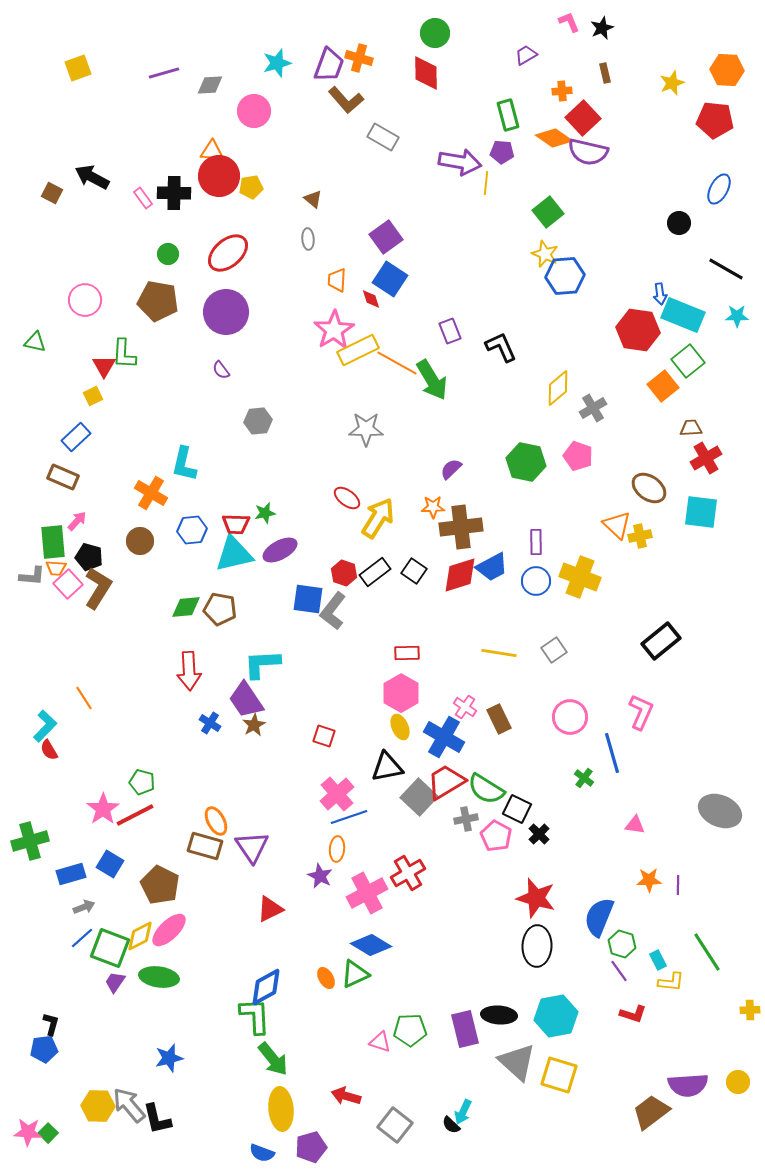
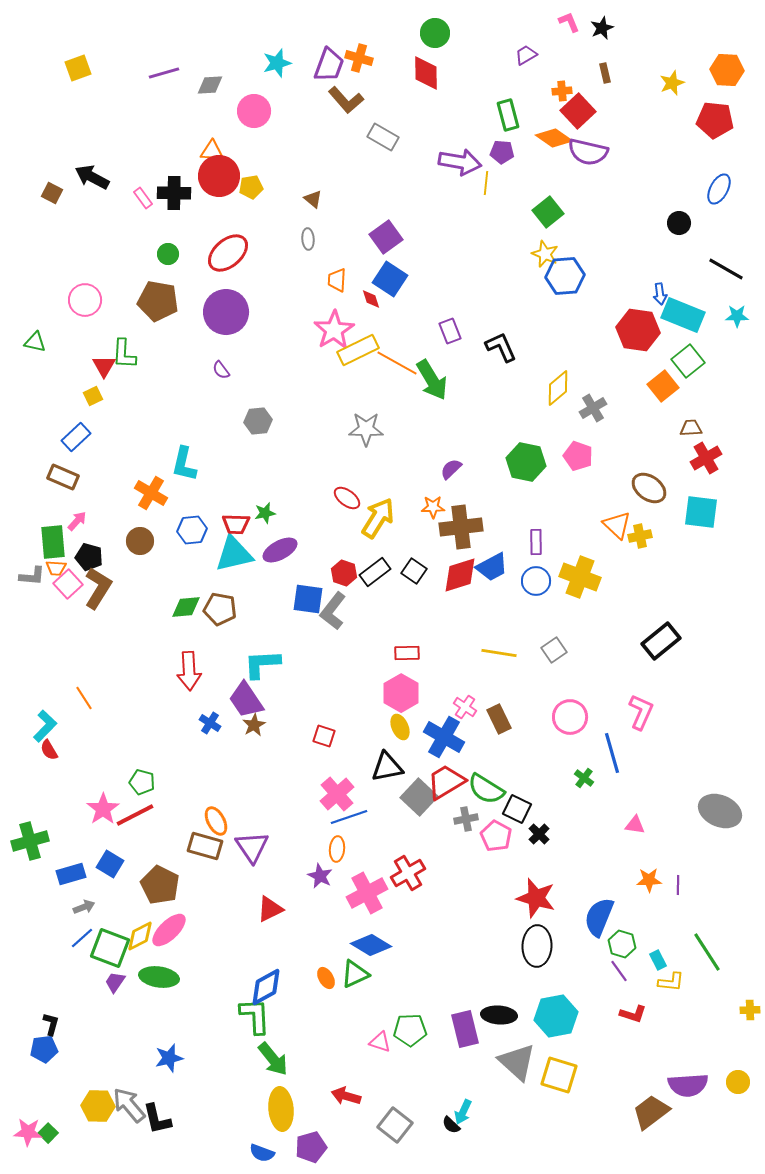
red square at (583, 118): moved 5 px left, 7 px up
